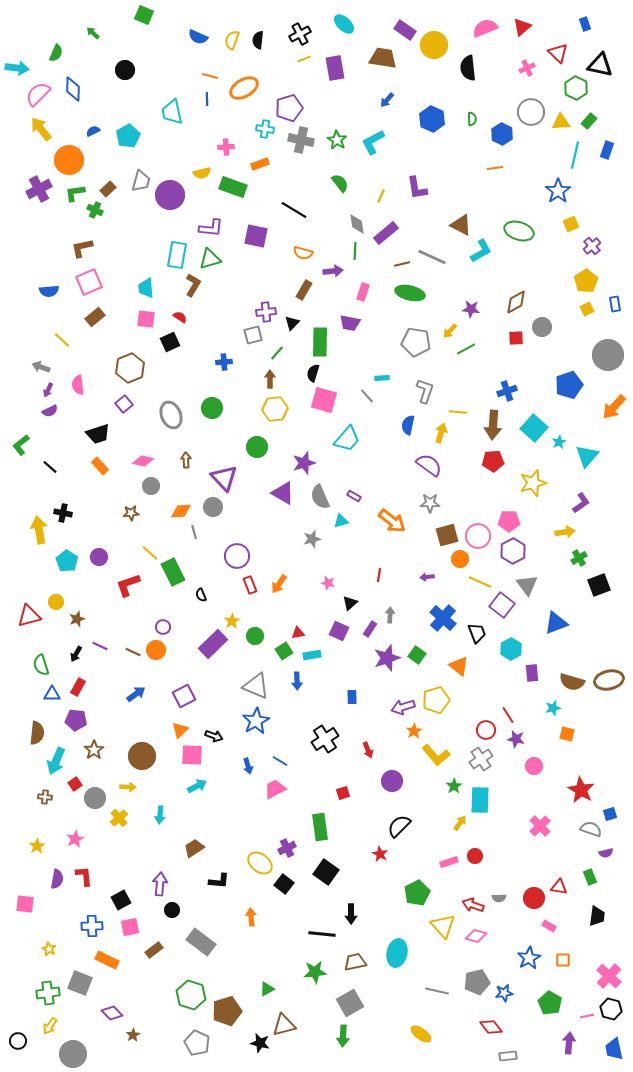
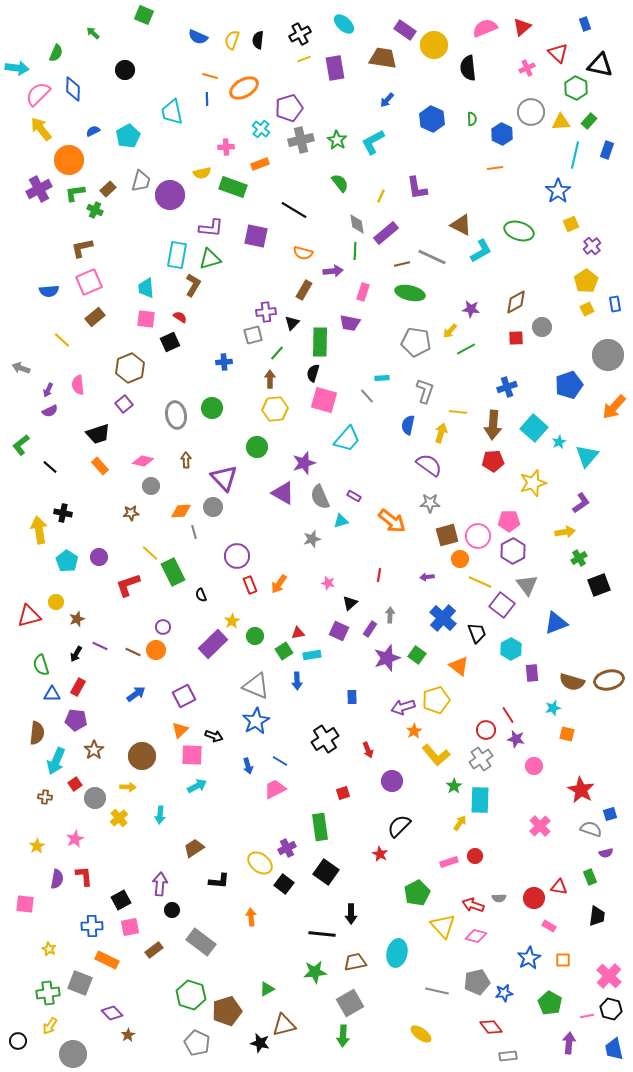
cyan cross at (265, 129): moved 4 px left; rotated 30 degrees clockwise
gray cross at (301, 140): rotated 25 degrees counterclockwise
gray arrow at (41, 367): moved 20 px left, 1 px down
blue cross at (507, 391): moved 4 px up
gray ellipse at (171, 415): moved 5 px right; rotated 12 degrees clockwise
brown star at (133, 1035): moved 5 px left
